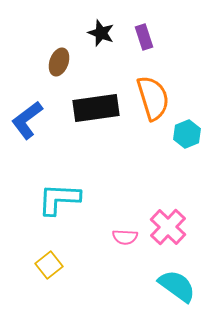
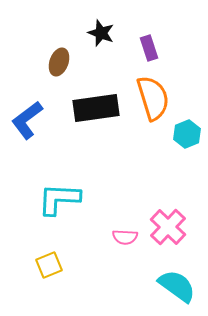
purple rectangle: moved 5 px right, 11 px down
yellow square: rotated 16 degrees clockwise
